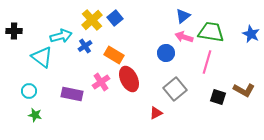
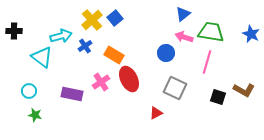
blue triangle: moved 2 px up
gray square: moved 1 px up; rotated 25 degrees counterclockwise
